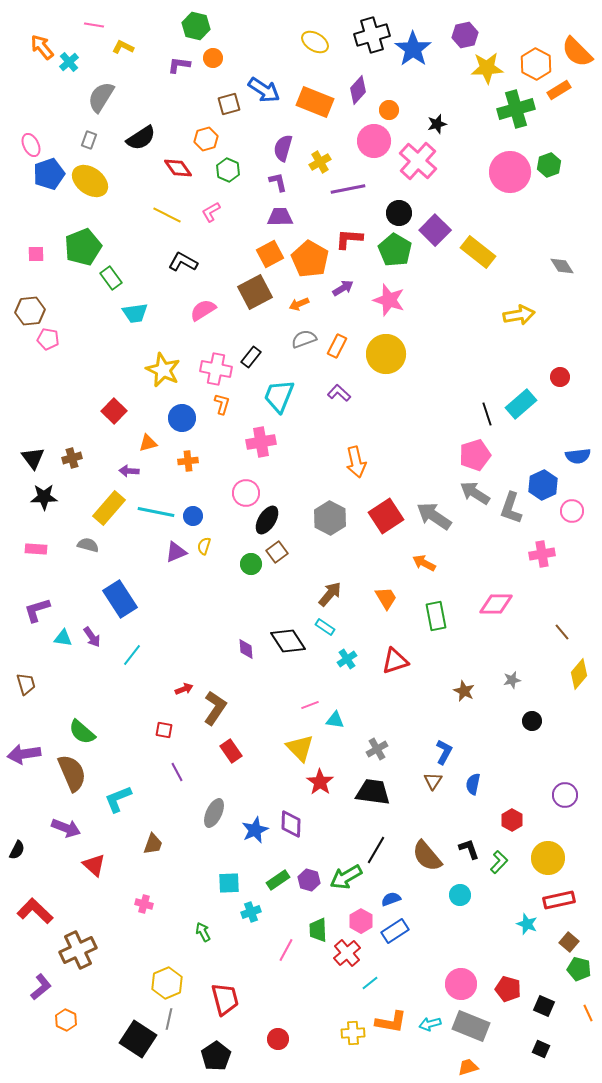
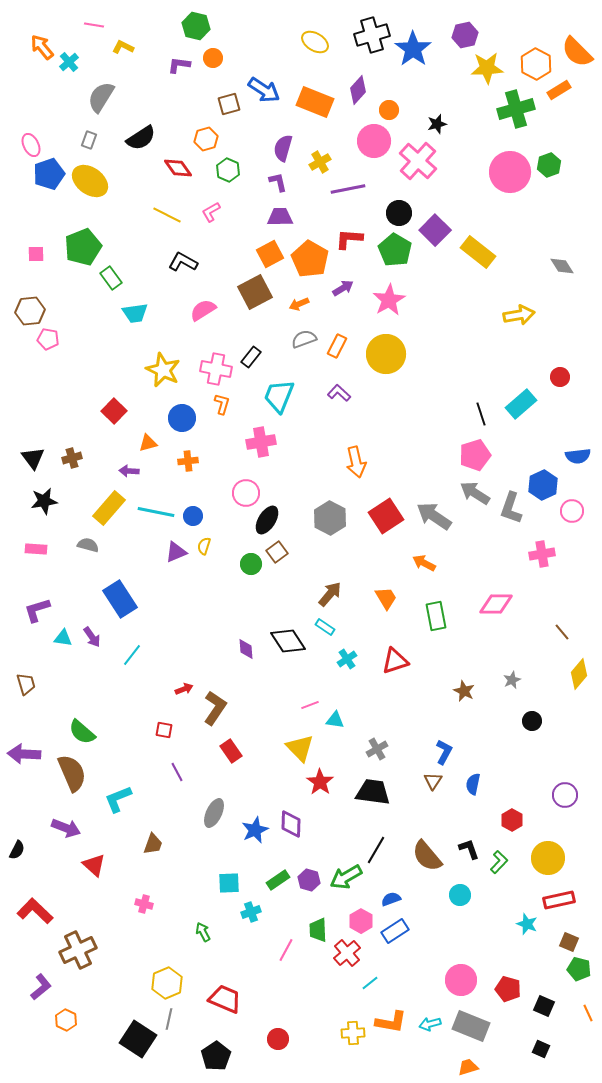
pink star at (389, 300): rotated 24 degrees clockwise
black line at (487, 414): moved 6 px left
black star at (44, 497): moved 4 px down; rotated 8 degrees counterclockwise
gray star at (512, 680): rotated 12 degrees counterclockwise
purple arrow at (24, 754): rotated 12 degrees clockwise
brown square at (569, 942): rotated 18 degrees counterclockwise
pink circle at (461, 984): moved 4 px up
red trapezoid at (225, 999): rotated 52 degrees counterclockwise
